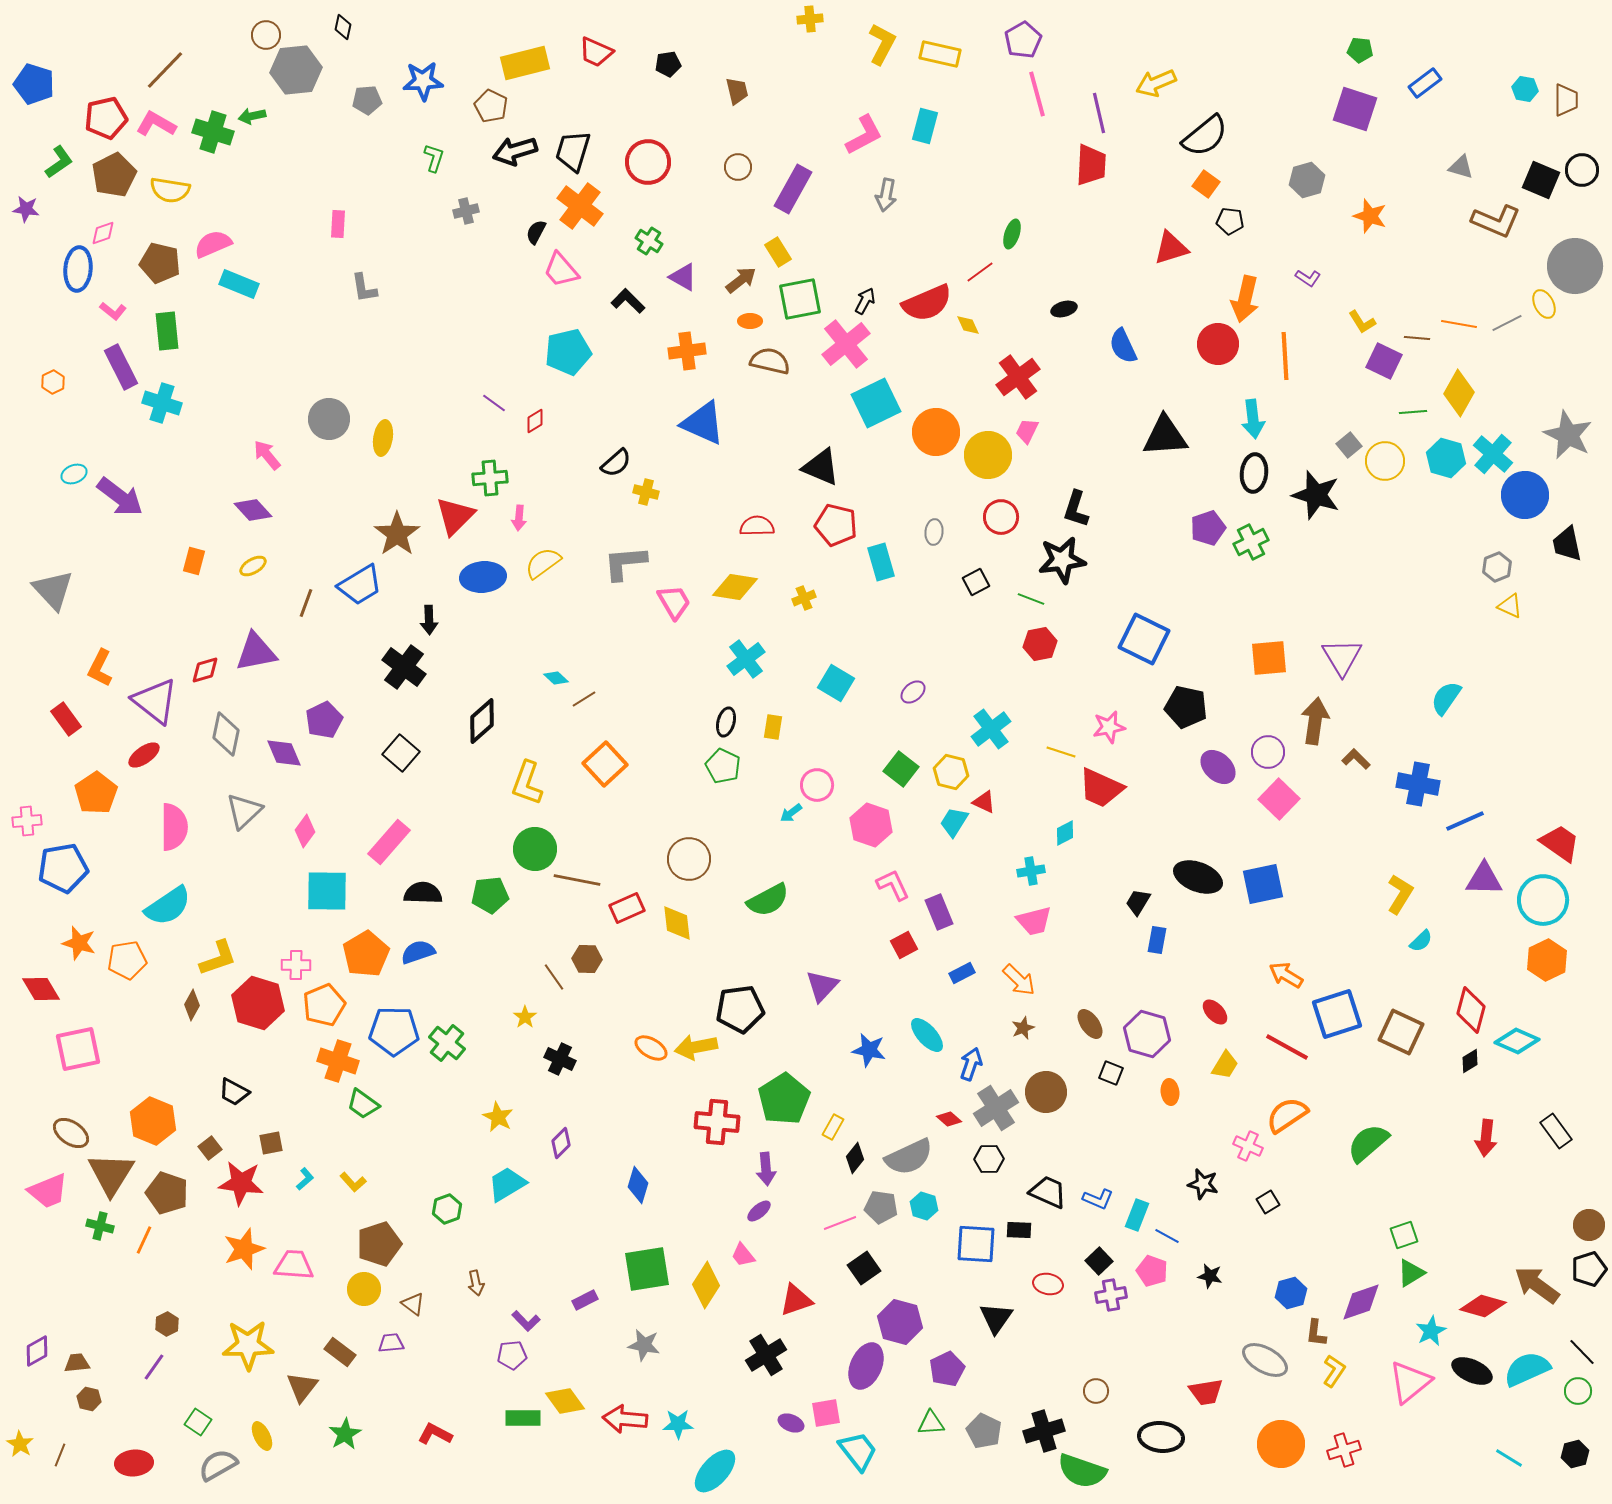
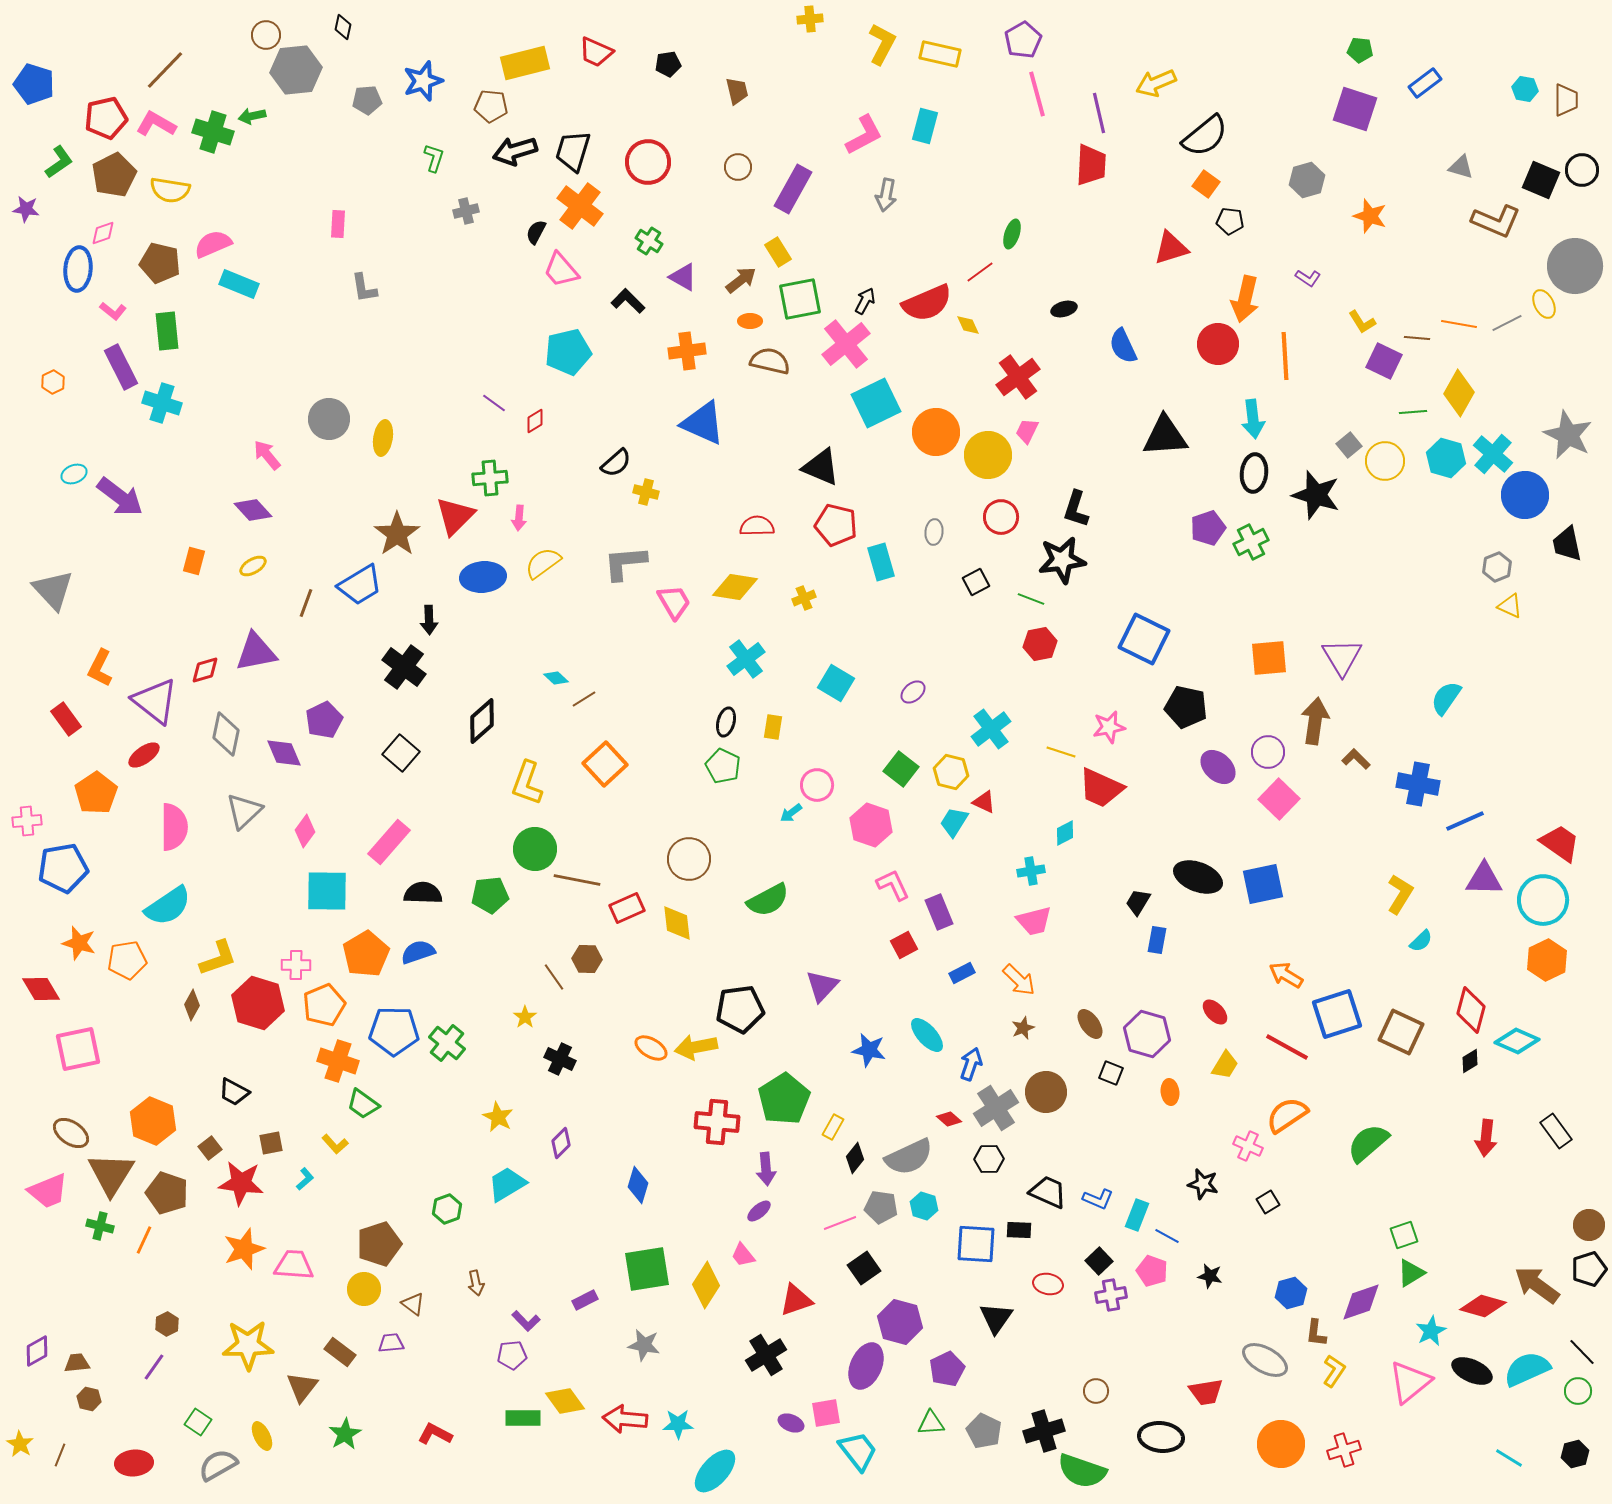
blue star at (423, 81): rotated 15 degrees counterclockwise
brown pentagon at (491, 106): rotated 20 degrees counterclockwise
yellow L-shape at (353, 1182): moved 18 px left, 38 px up
